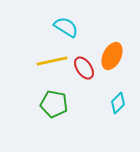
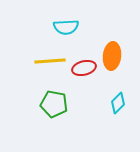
cyan semicircle: rotated 145 degrees clockwise
orange ellipse: rotated 20 degrees counterclockwise
yellow line: moved 2 px left; rotated 8 degrees clockwise
red ellipse: rotated 70 degrees counterclockwise
